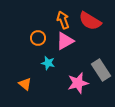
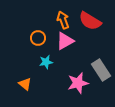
cyan star: moved 2 px left, 1 px up; rotated 24 degrees counterclockwise
